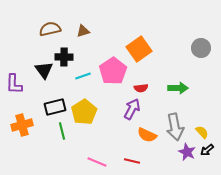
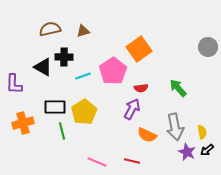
gray circle: moved 7 px right, 1 px up
black triangle: moved 1 px left, 3 px up; rotated 24 degrees counterclockwise
green arrow: rotated 132 degrees counterclockwise
black rectangle: rotated 15 degrees clockwise
orange cross: moved 1 px right, 2 px up
yellow semicircle: rotated 32 degrees clockwise
